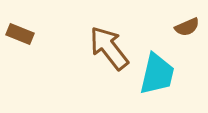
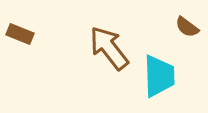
brown semicircle: rotated 60 degrees clockwise
cyan trapezoid: moved 2 px right, 2 px down; rotated 15 degrees counterclockwise
